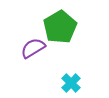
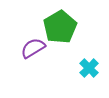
cyan cross: moved 18 px right, 15 px up
